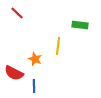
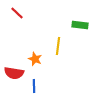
red semicircle: rotated 18 degrees counterclockwise
